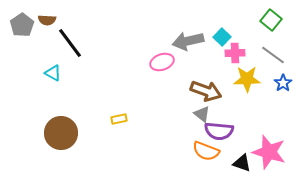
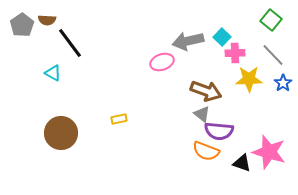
gray line: rotated 10 degrees clockwise
yellow star: moved 2 px right
